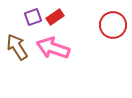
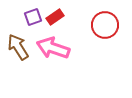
red circle: moved 8 px left
brown arrow: moved 1 px right
